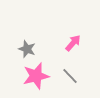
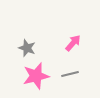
gray star: moved 1 px up
gray line: moved 2 px up; rotated 60 degrees counterclockwise
